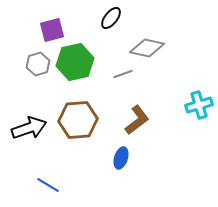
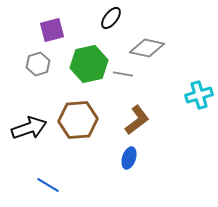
green hexagon: moved 14 px right, 2 px down
gray line: rotated 30 degrees clockwise
cyan cross: moved 10 px up
blue ellipse: moved 8 px right
